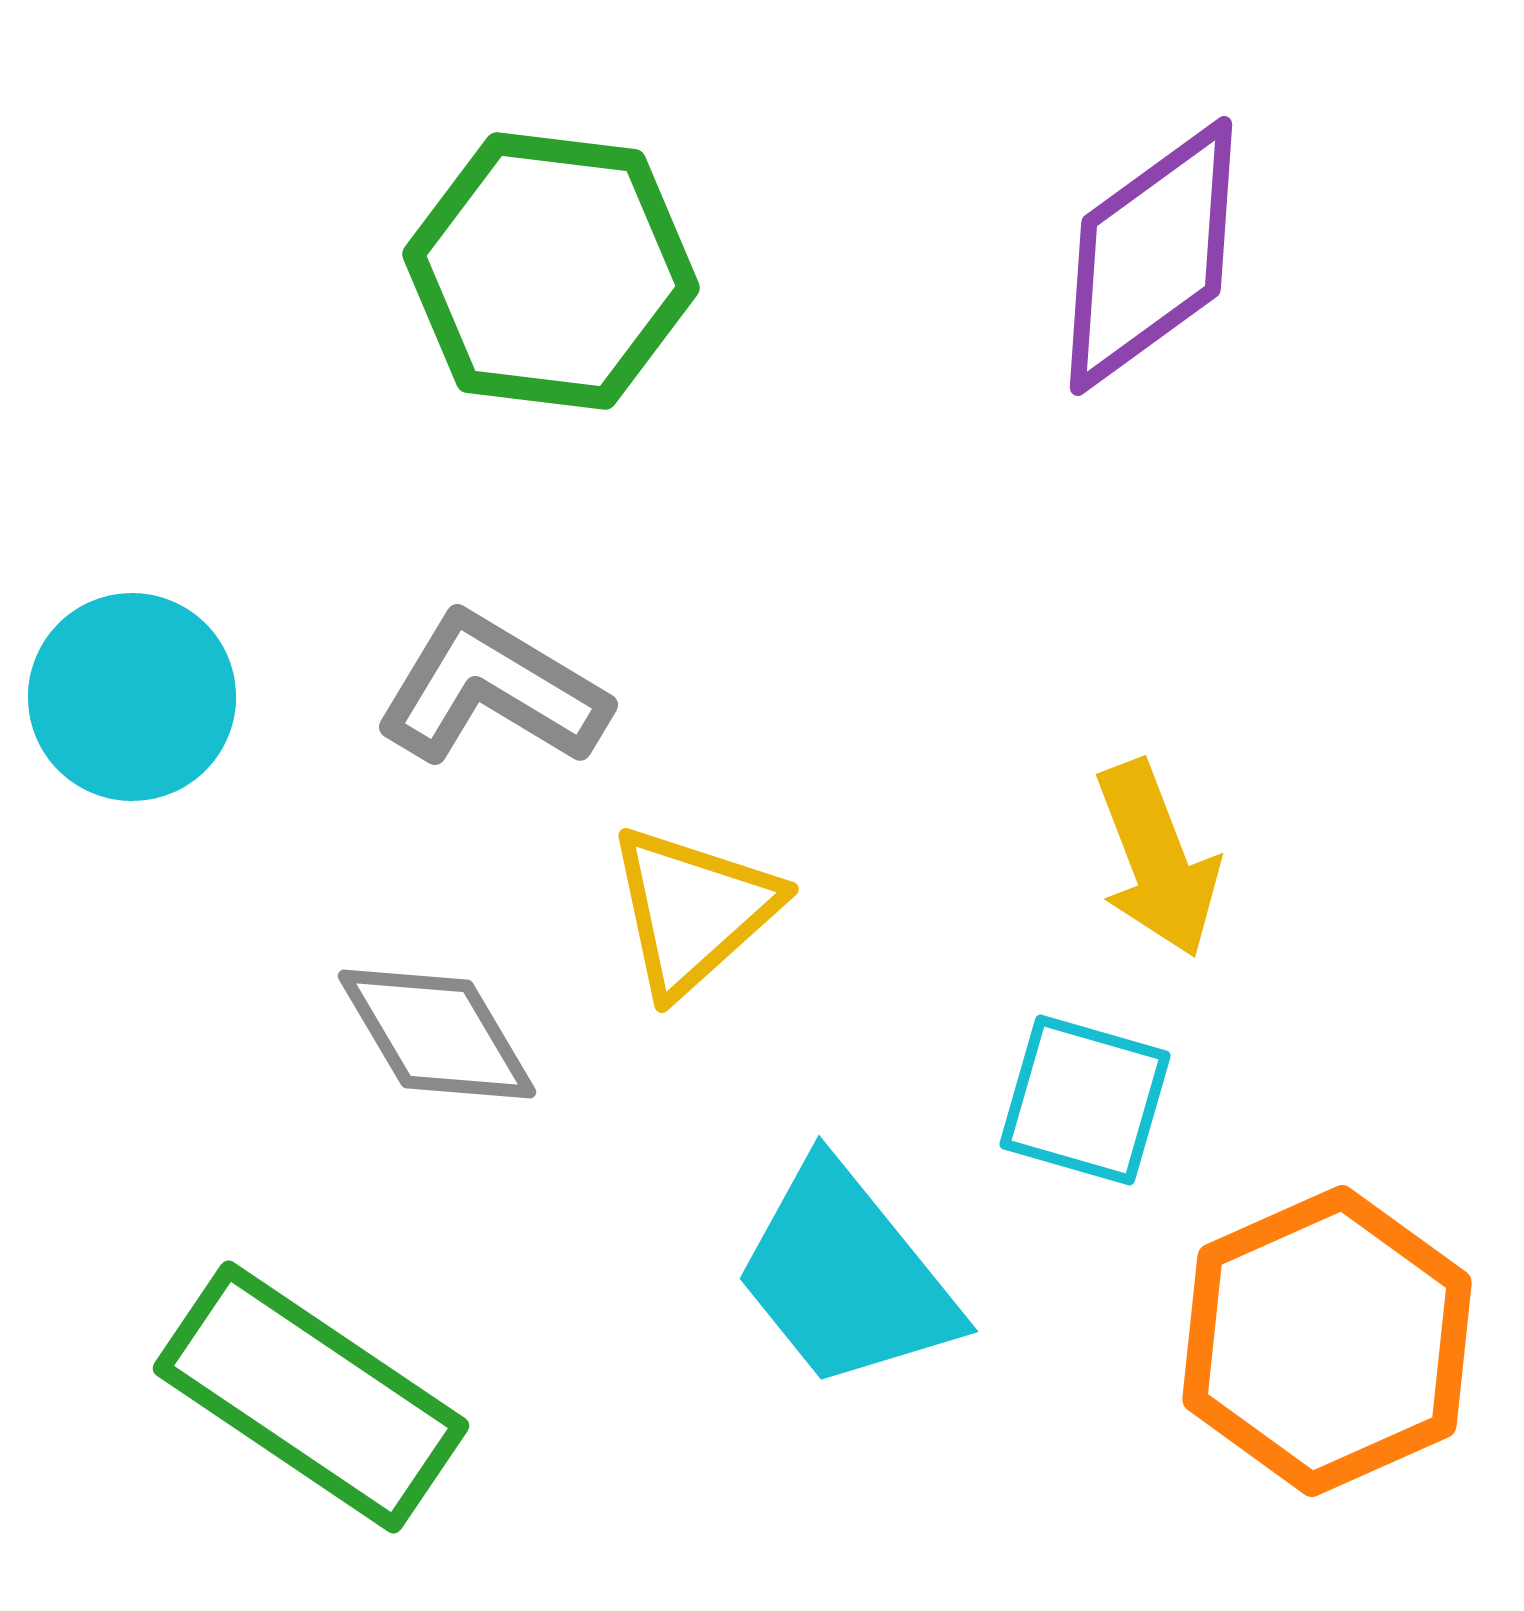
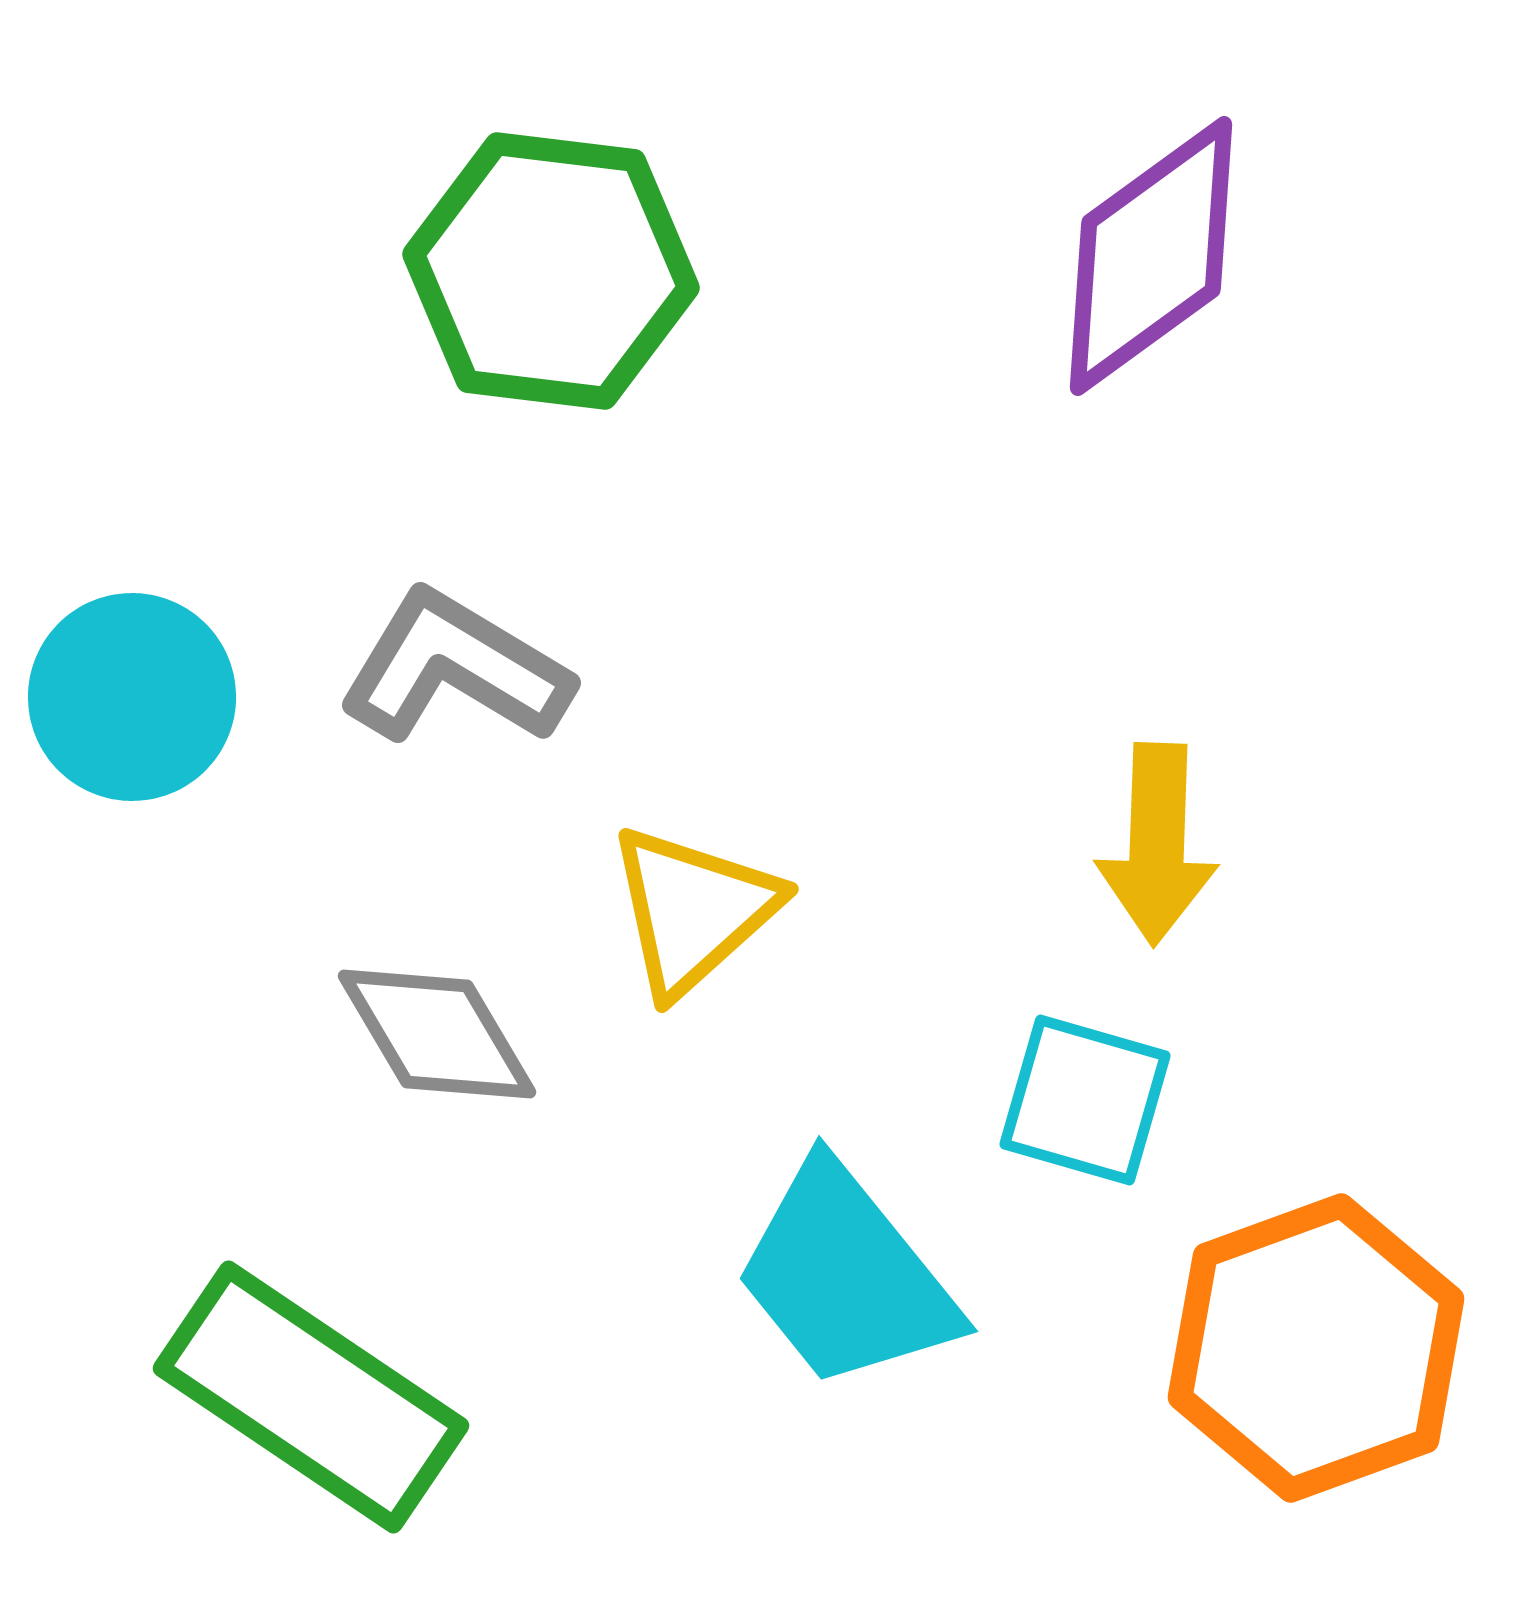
gray L-shape: moved 37 px left, 22 px up
yellow arrow: moved 15 px up; rotated 23 degrees clockwise
orange hexagon: moved 11 px left, 7 px down; rotated 4 degrees clockwise
